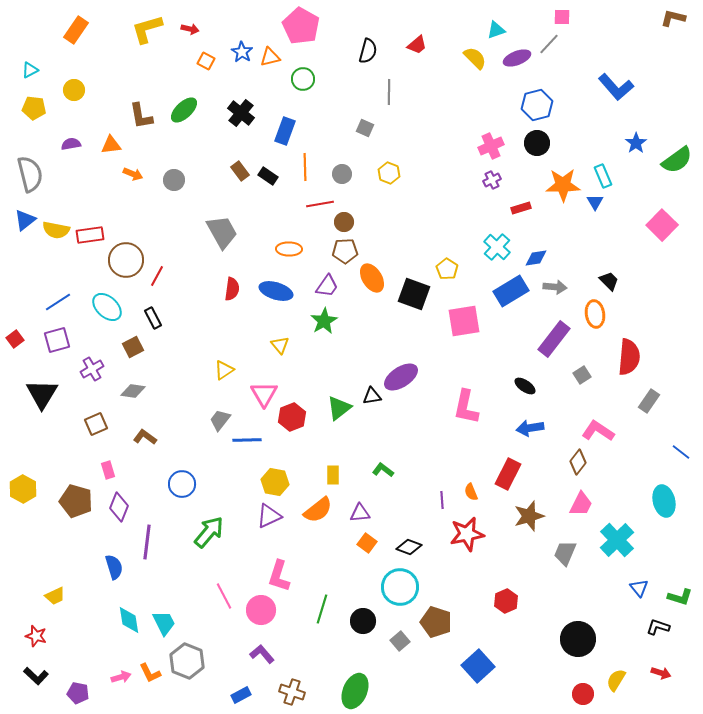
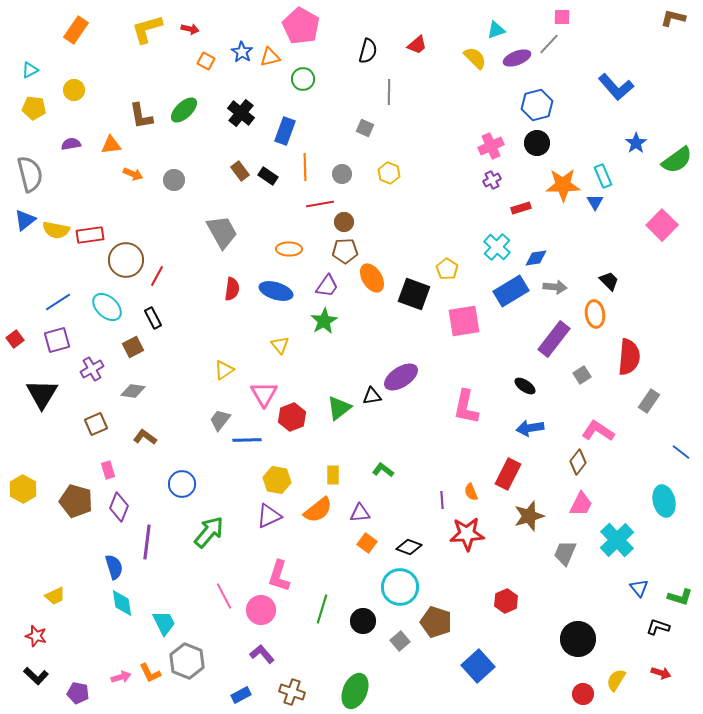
yellow hexagon at (275, 482): moved 2 px right, 2 px up
red star at (467, 534): rotated 8 degrees clockwise
cyan diamond at (129, 620): moved 7 px left, 17 px up
